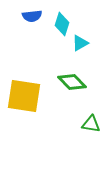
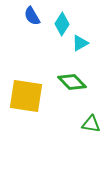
blue semicircle: rotated 66 degrees clockwise
cyan diamond: rotated 15 degrees clockwise
yellow square: moved 2 px right
